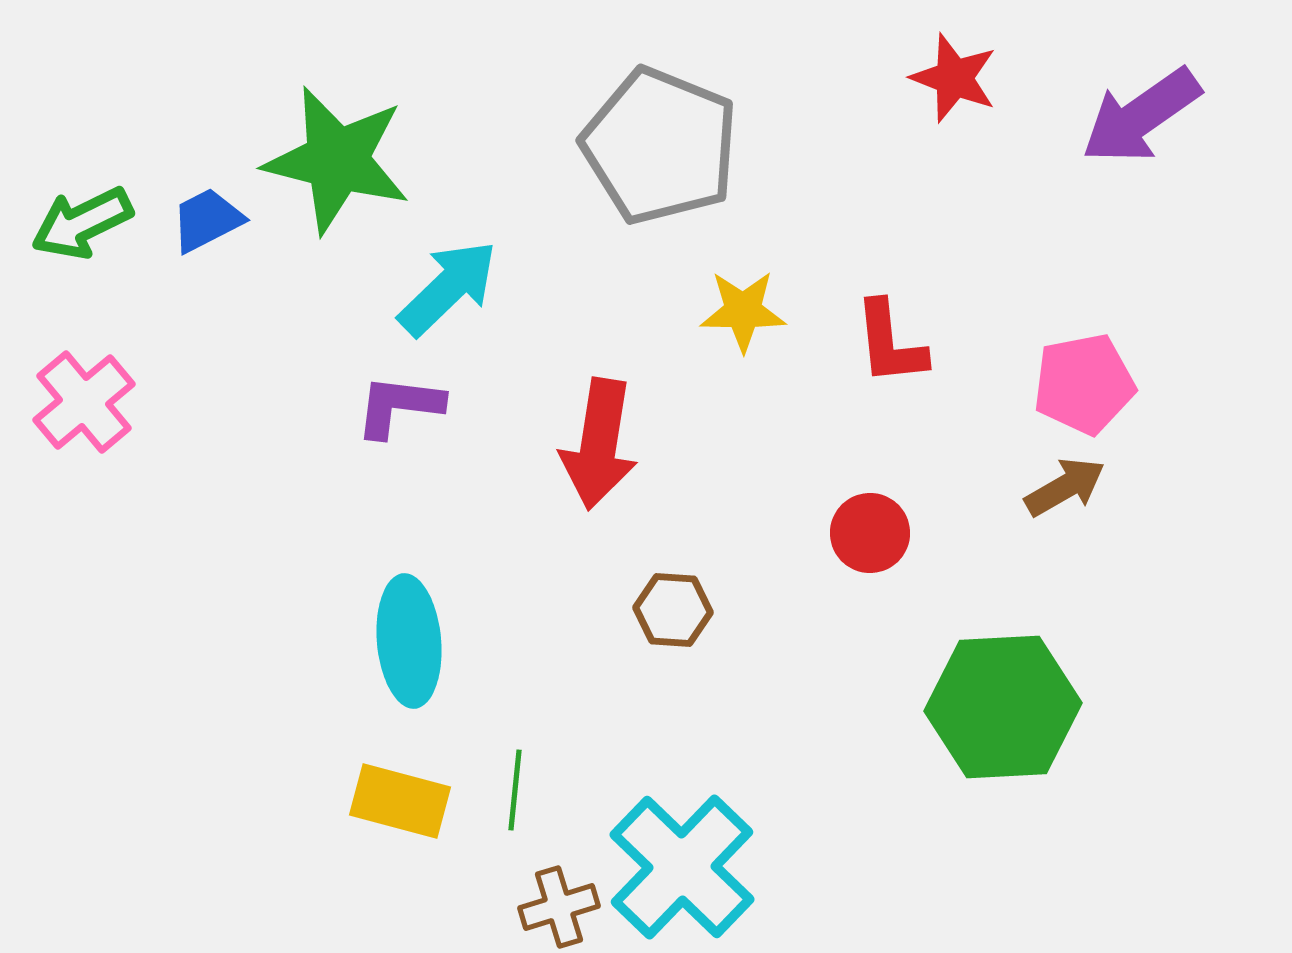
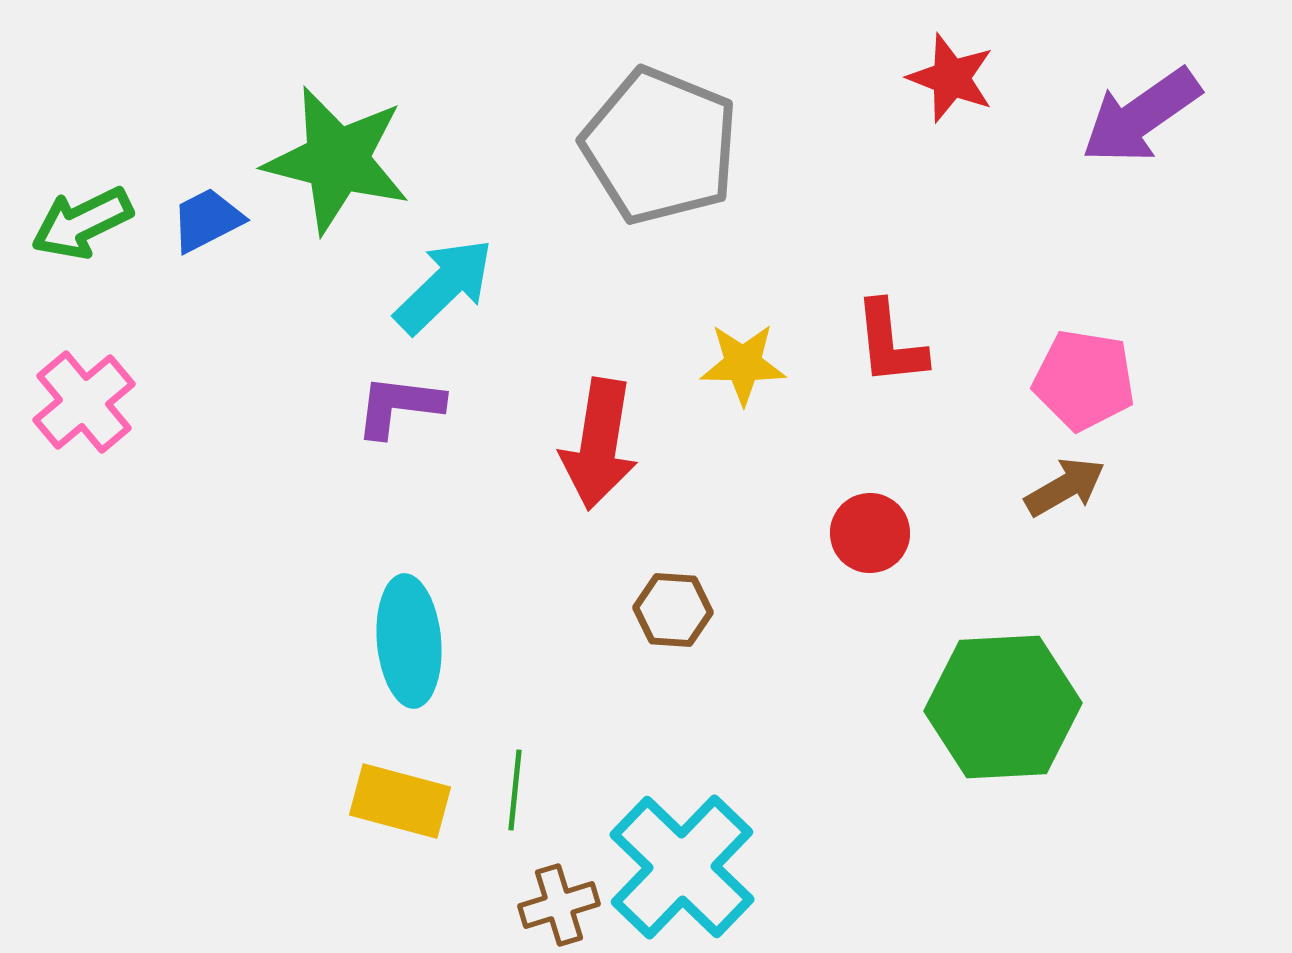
red star: moved 3 px left
cyan arrow: moved 4 px left, 2 px up
yellow star: moved 53 px down
pink pentagon: moved 4 px up; rotated 20 degrees clockwise
brown cross: moved 2 px up
